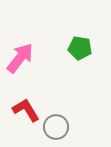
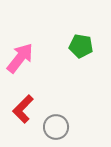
green pentagon: moved 1 px right, 2 px up
red L-shape: moved 3 px left, 1 px up; rotated 104 degrees counterclockwise
